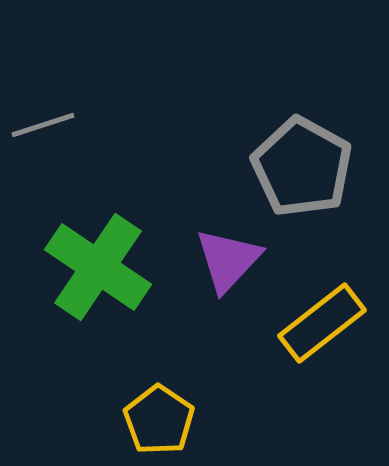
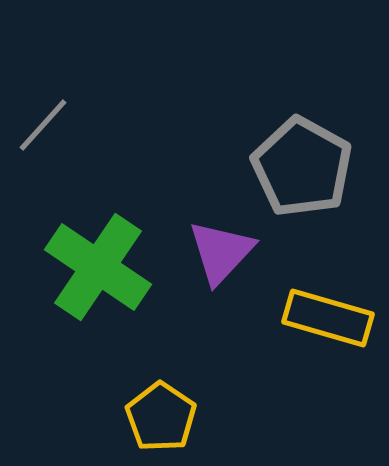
gray line: rotated 30 degrees counterclockwise
purple triangle: moved 7 px left, 8 px up
yellow rectangle: moved 6 px right, 5 px up; rotated 54 degrees clockwise
yellow pentagon: moved 2 px right, 3 px up
